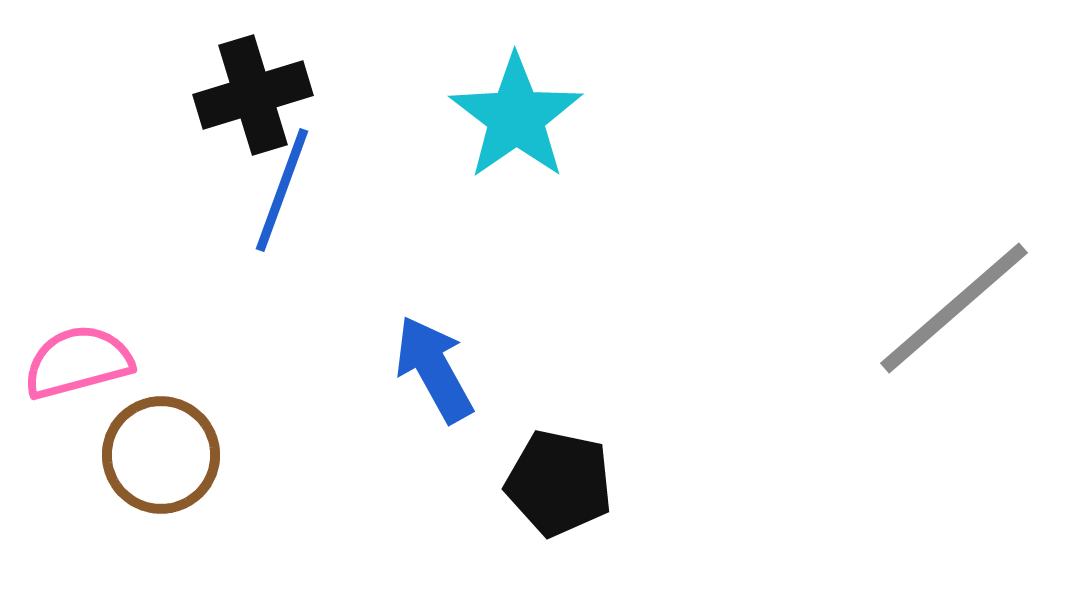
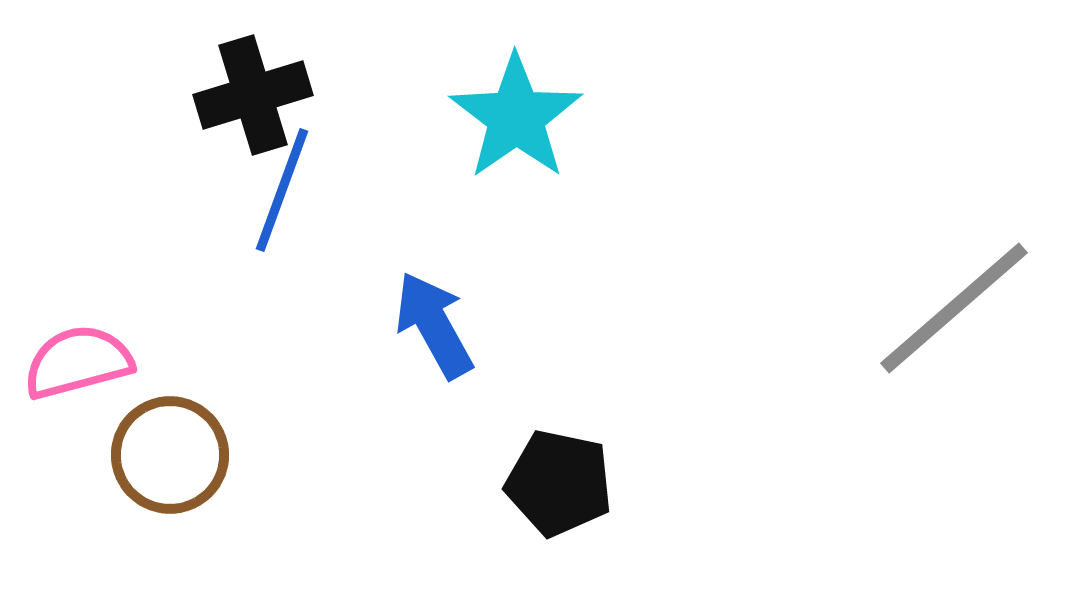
blue arrow: moved 44 px up
brown circle: moved 9 px right
